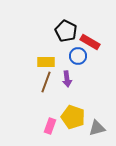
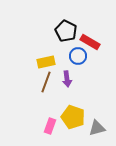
yellow rectangle: rotated 12 degrees counterclockwise
